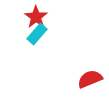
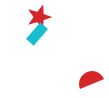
red star: moved 3 px right; rotated 20 degrees clockwise
